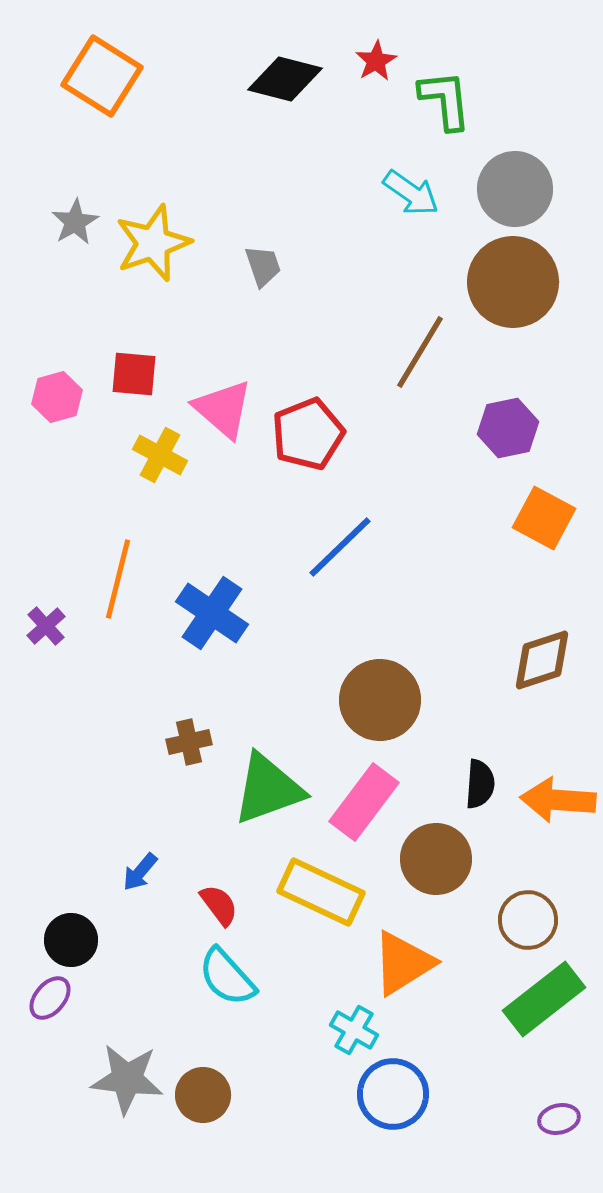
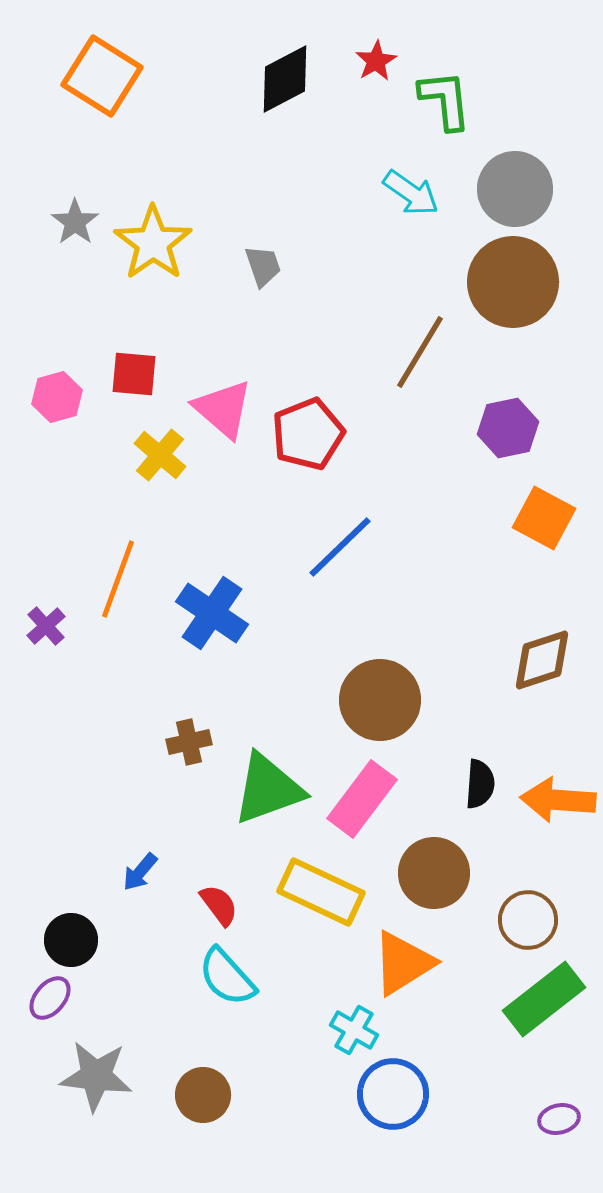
black diamond at (285, 79): rotated 42 degrees counterclockwise
gray star at (75, 222): rotated 6 degrees counterclockwise
yellow star at (153, 243): rotated 16 degrees counterclockwise
yellow cross at (160, 455): rotated 12 degrees clockwise
orange line at (118, 579): rotated 6 degrees clockwise
pink rectangle at (364, 802): moved 2 px left, 3 px up
brown circle at (436, 859): moved 2 px left, 14 px down
gray star at (127, 1079): moved 31 px left, 3 px up
